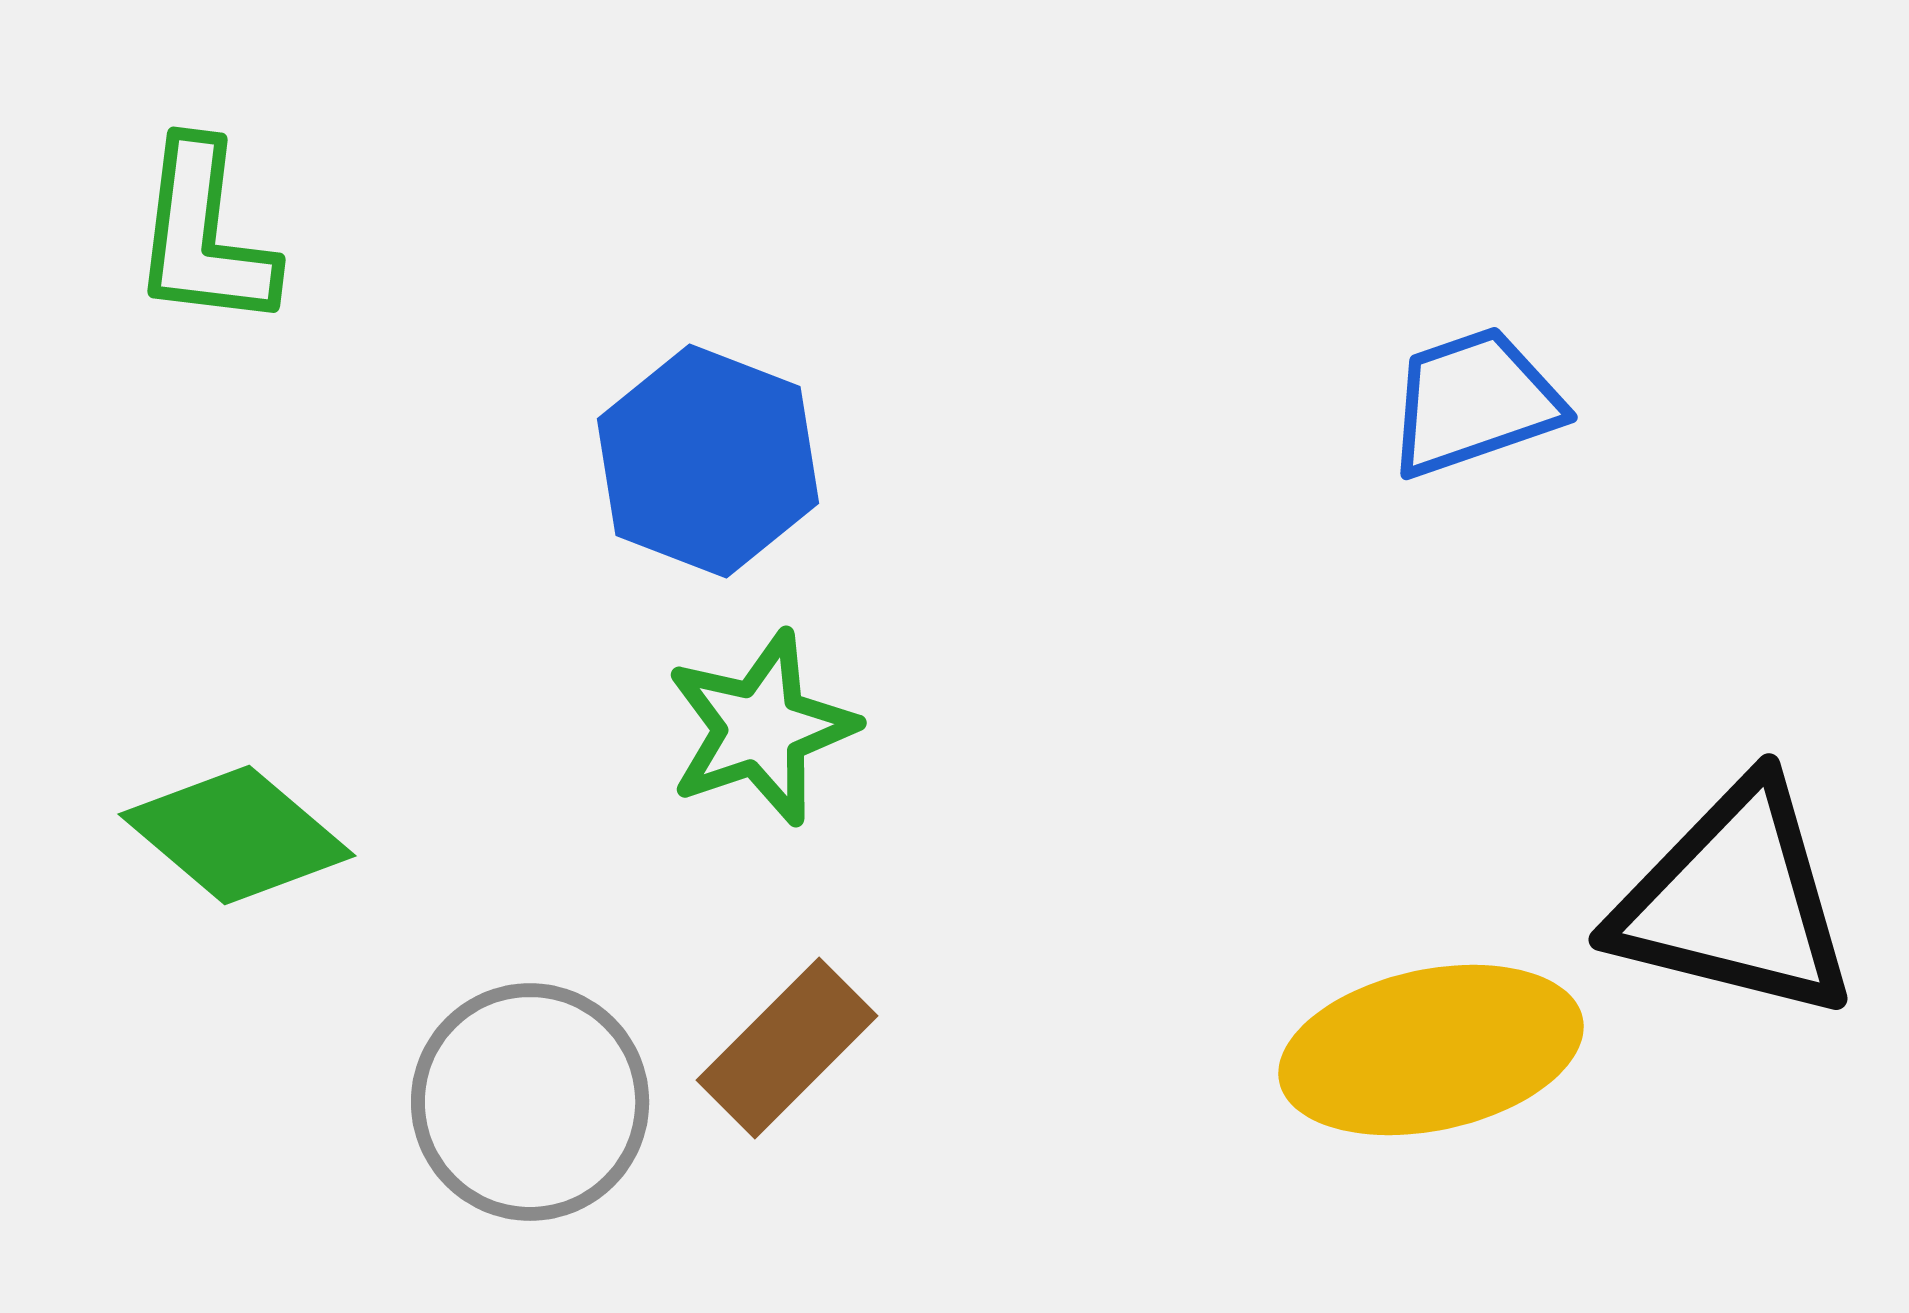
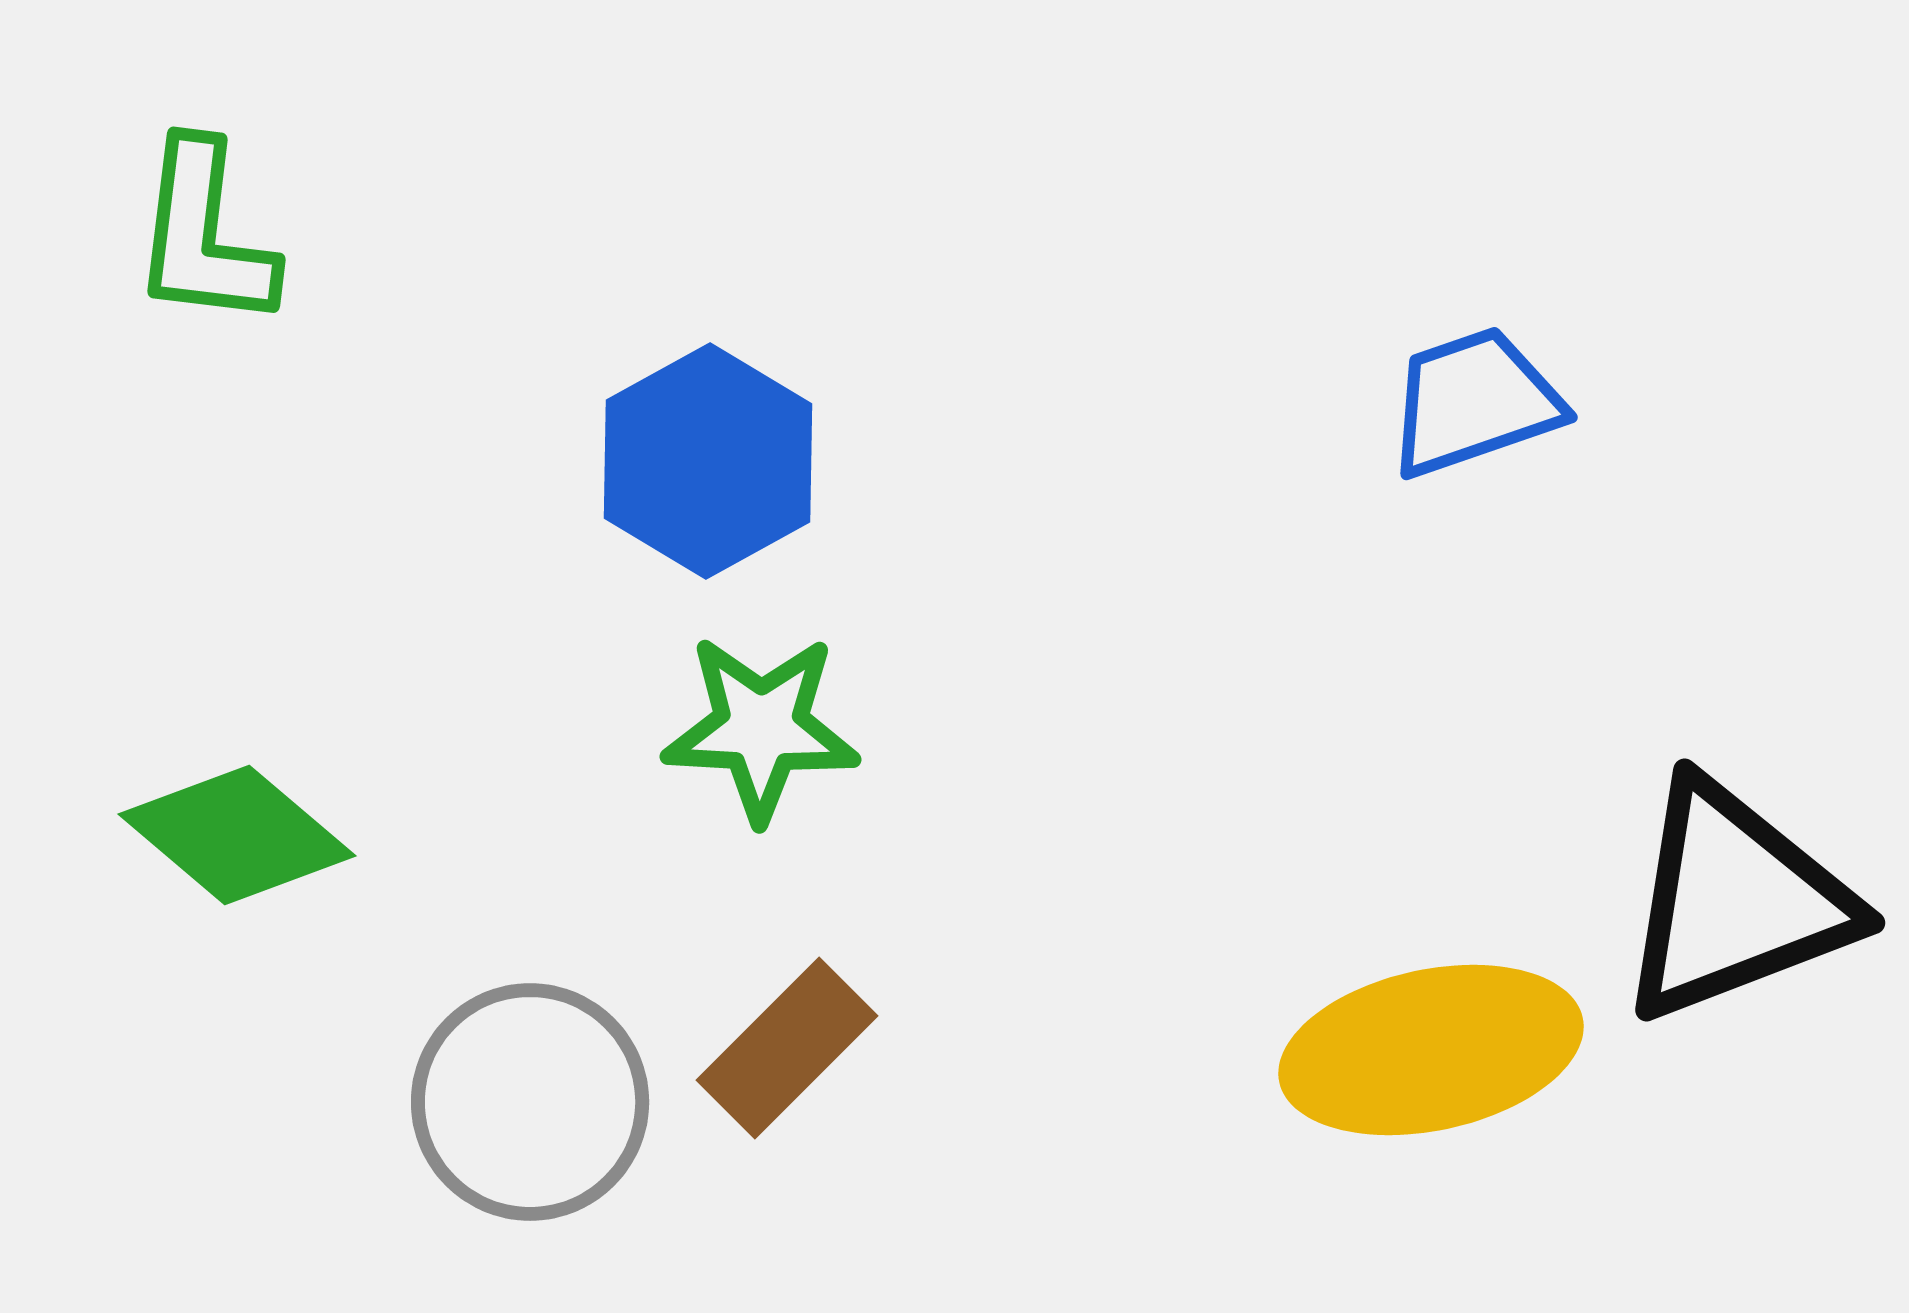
blue hexagon: rotated 10 degrees clockwise
green star: rotated 22 degrees clockwise
black triangle: rotated 35 degrees counterclockwise
